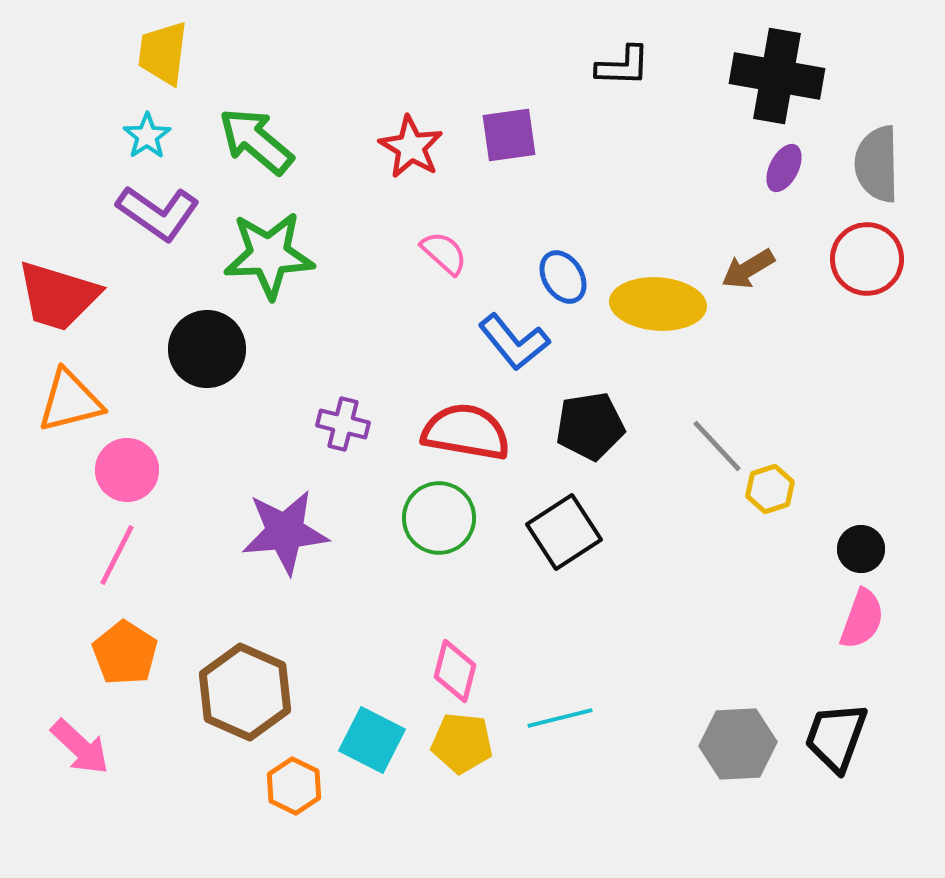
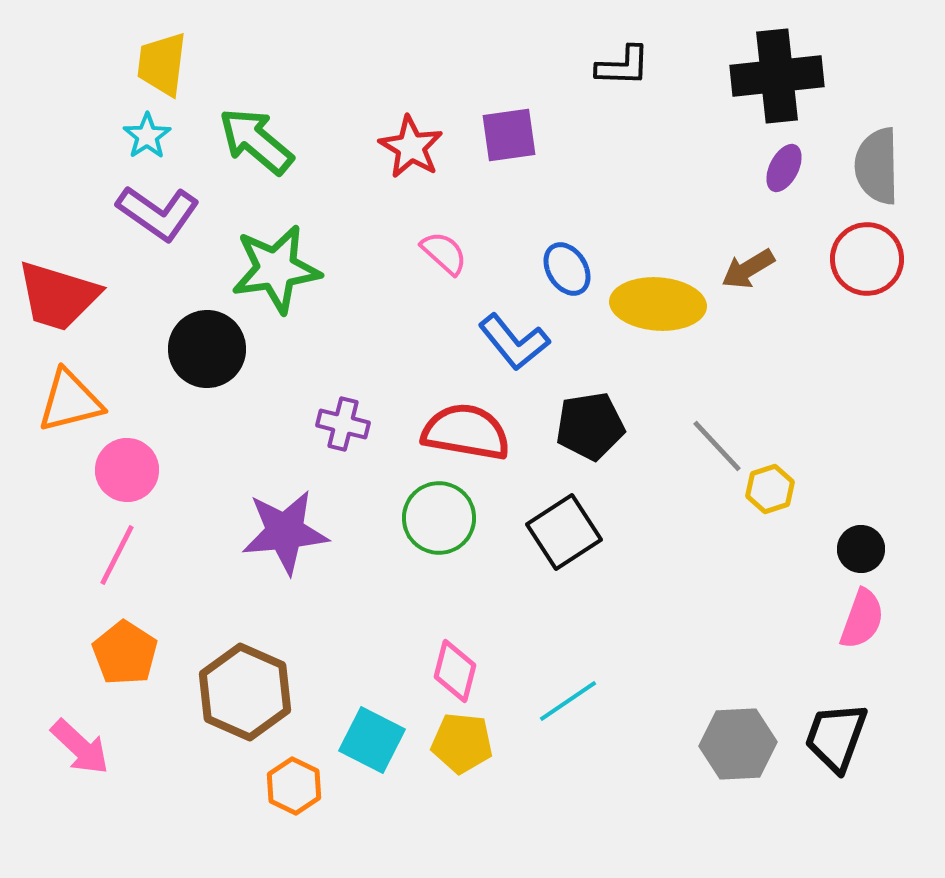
yellow trapezoid at (163, 53): moved 1 px left, 11 px down
black cross at (777, 76): rotated 16 degrees counterclockwise
gray semicircle at (877, 164): moved 2 px down
green star at (269, 255): moved 7 px right, 14 px down; rotated 6 degrees counterclockwise
blue ellipse at (563, 277): moved 4 px right, 8 px up
cyan line at (560, 718): moved 8 px right, 17 px up; rotated 20 degrees counterclockwise
